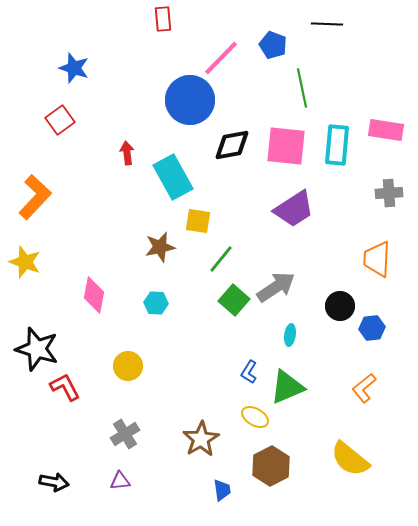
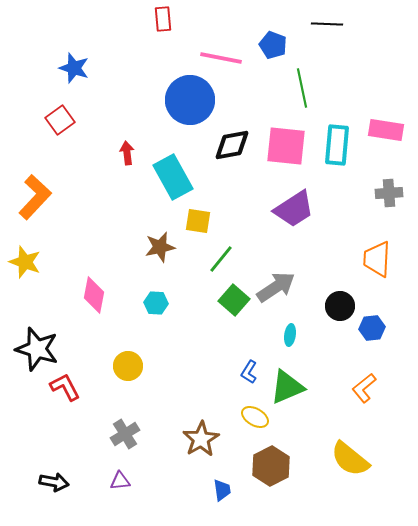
pink line at (221, 58): rotated 57 degrees clockwise
